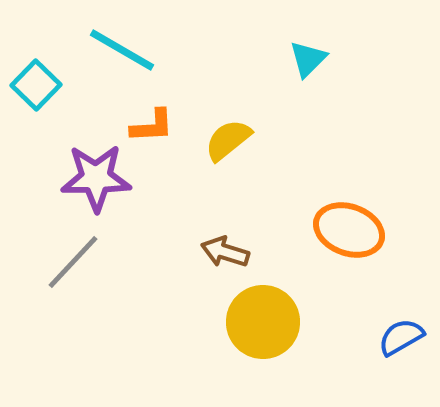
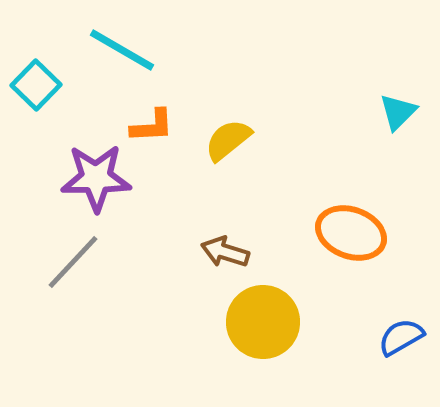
cyan triangle: moved 90 px right, 53 px down
orange ellipse: moved 2 px right, 3 px down
